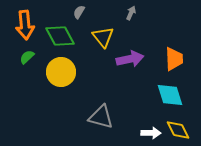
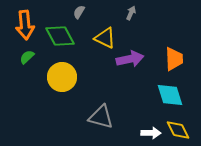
yellow triangle: moved 2 px right, 1 px down; rotated 25 degrees counterclockwise
yellow circle: moved 1 px right, 5 px down
